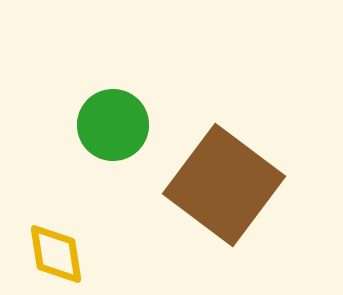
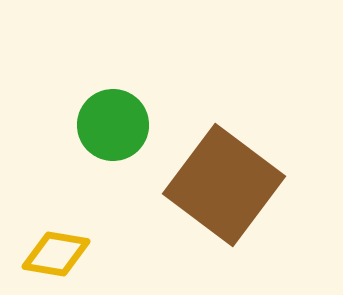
yellow diamond: rotated 72 degrees counterclockwise
